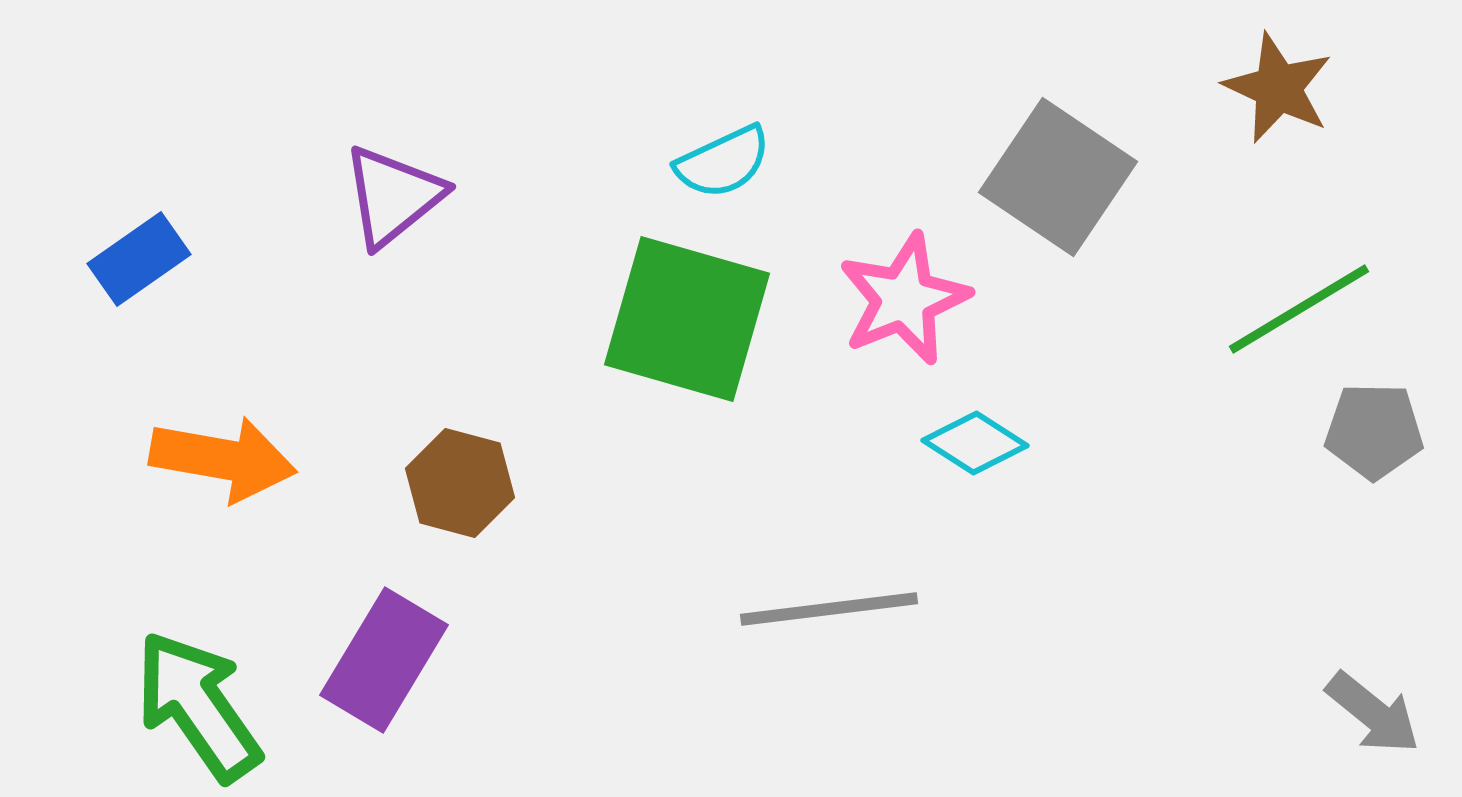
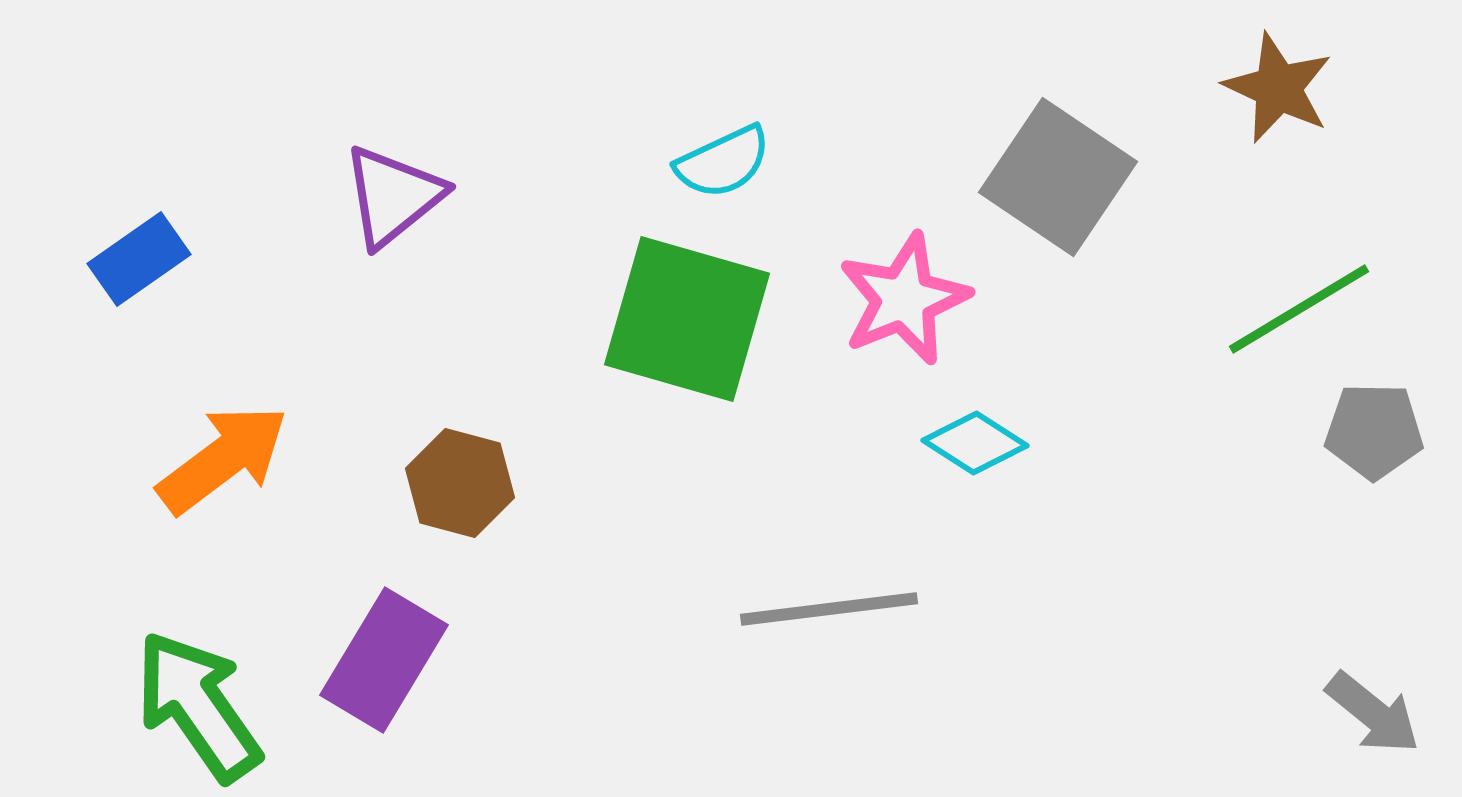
orange arrow: rotated 47 degrees counterclockwise
